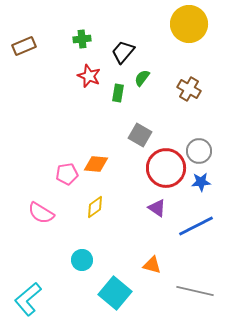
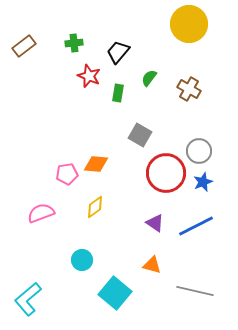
green cross: moved 8 px left, 4 px down
brown rectangle: rotated 15 degrees counterclockwise
black trapezoid: moved 5 px left
green semicircle: moved 7 px right
red circle: moved 5 px down
blue star: moved 2 px right; rotated 18 degrees counterclockwise
purple triangle: moved 2 px left, 15 px down
pink semicircle: rotated 128 degrees clockwise
